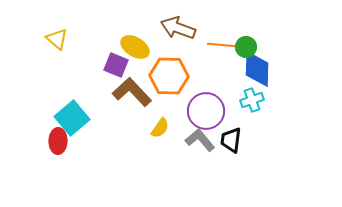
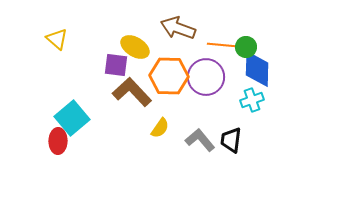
purple square: rotated 15 degrees counterclockwise
purple circle: moved 34 px up
